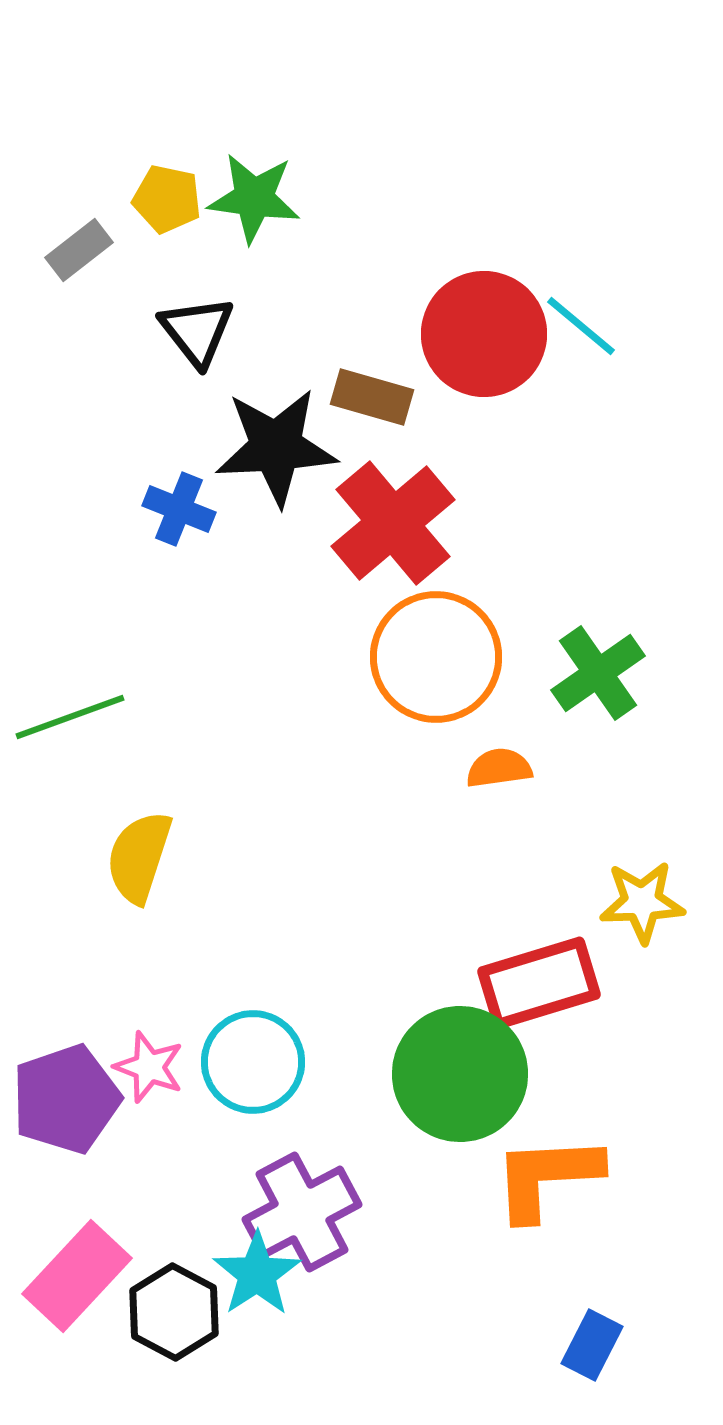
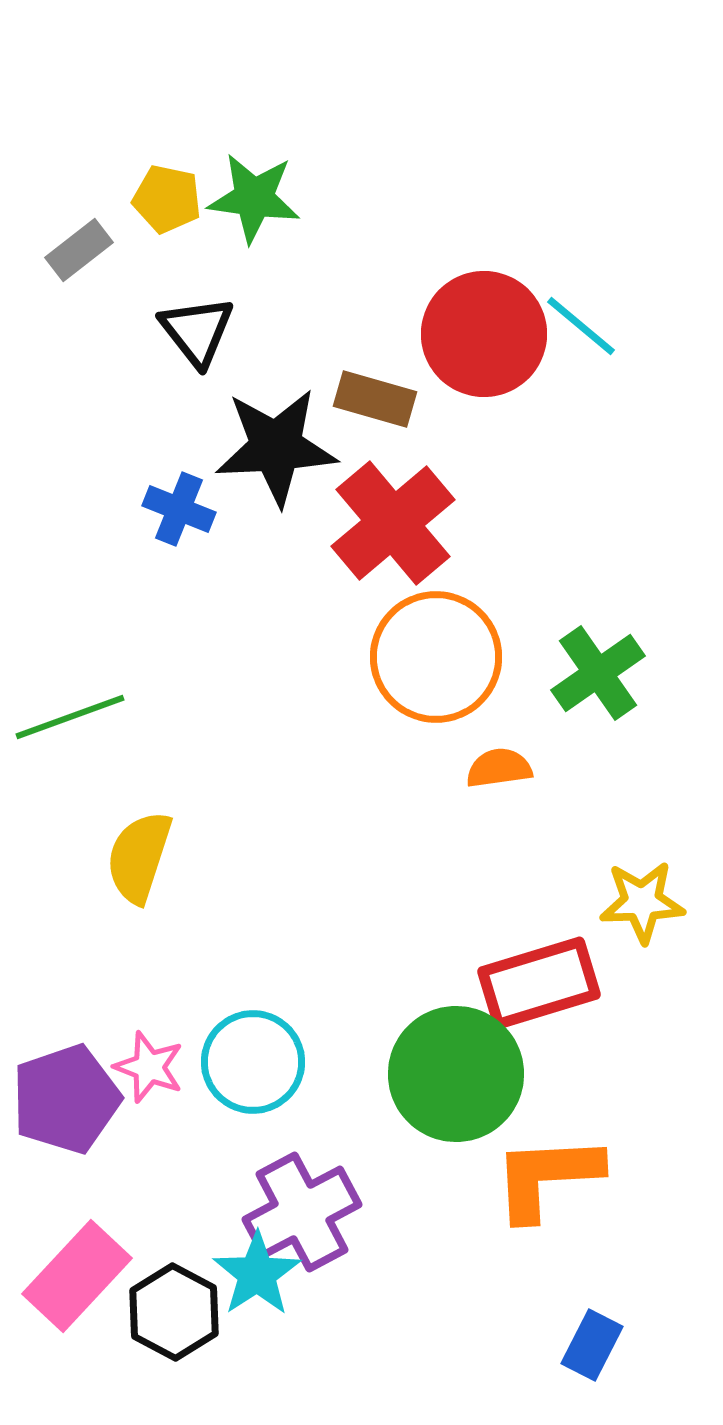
brown rectangle: moved 3 px right, 2 px down
green circle: moved 4 px left
